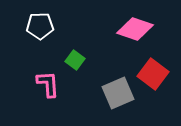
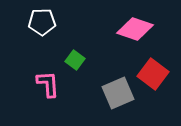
white pentagon: moved 2 px right, 4 px up
